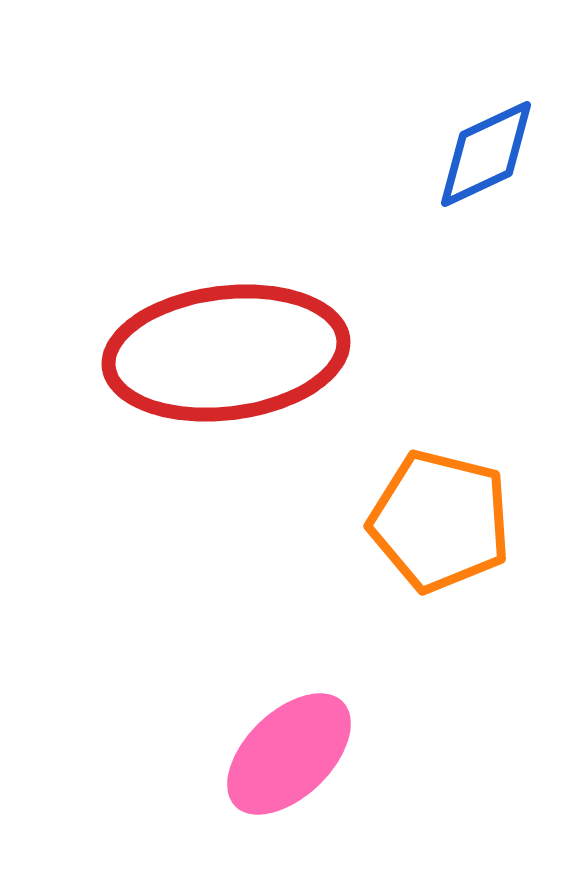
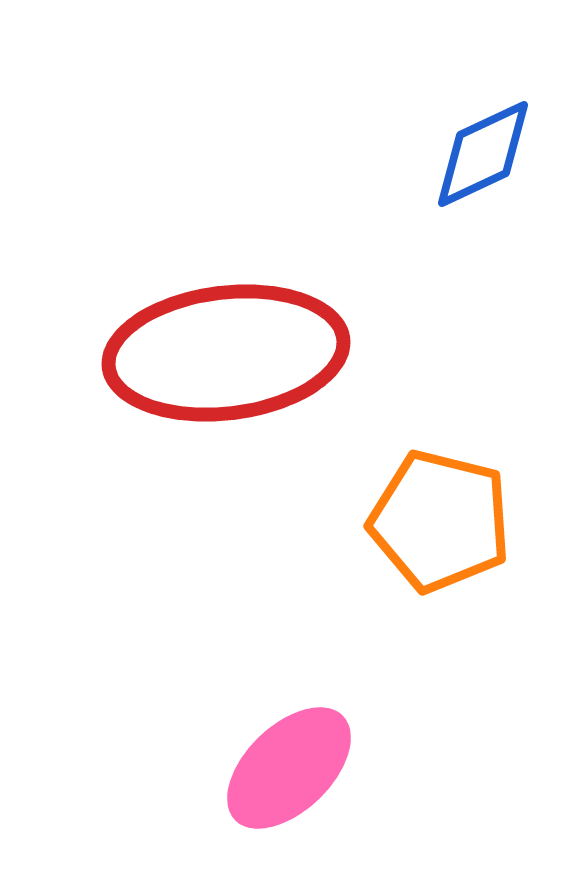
blue diamond: moved 3 px left
pink ellipse: moved 14 px down
